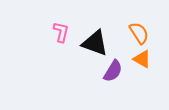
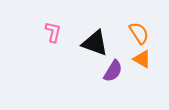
pink L-shape: moved 8 px left
